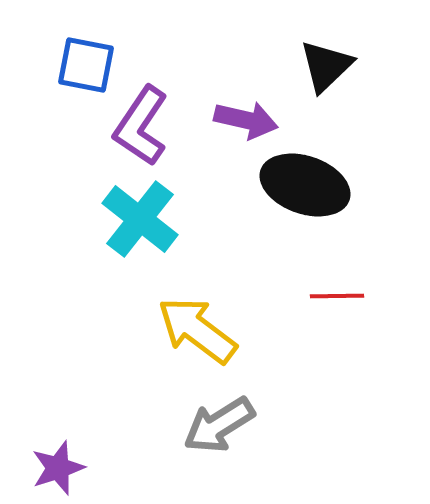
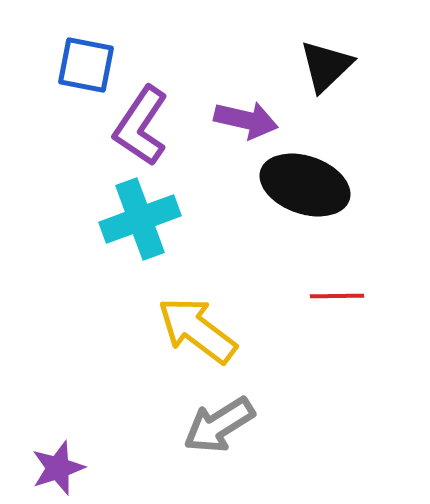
cyan cross: rotated 32 degrees clockwise
